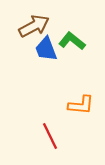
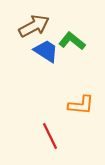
blue trapezoid: moved 2 px down; rotated 144 degrees clockwise
